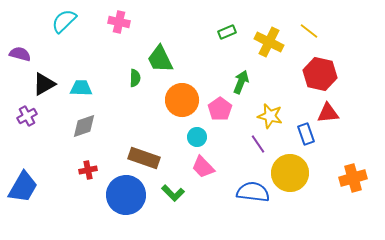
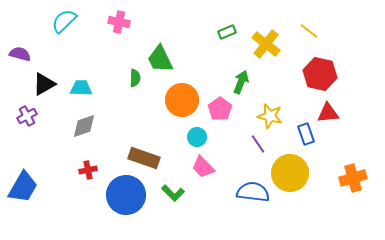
yellow cross: moved 3 px left, 2 px down; rotated 12 degrees clockwise
